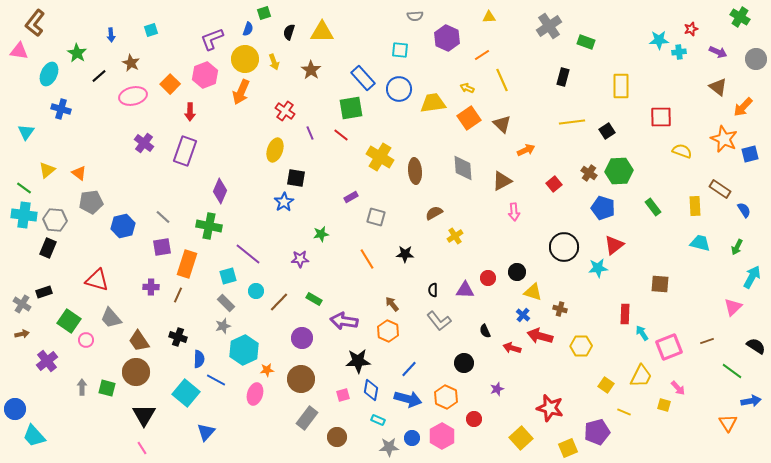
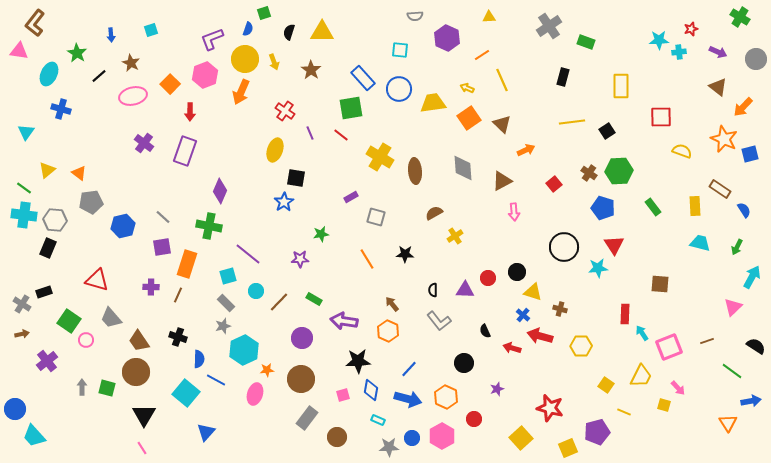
red triangle at (614, 245): rotated 25 degrees counterclockwise
